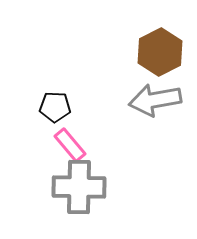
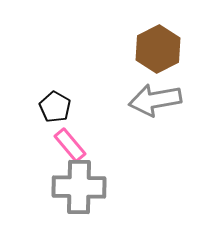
brown hexagon: moved 2 px left, 3 px up
black pentagon: rotated 28 degrees clockwise
